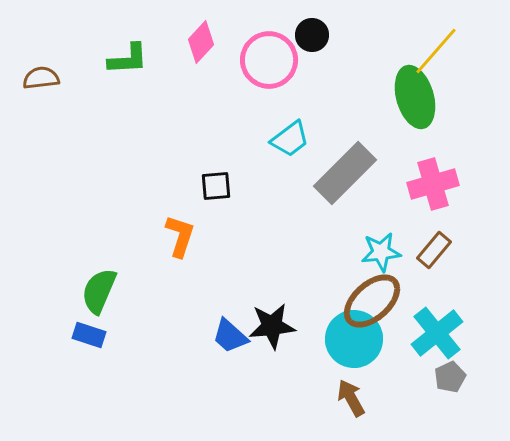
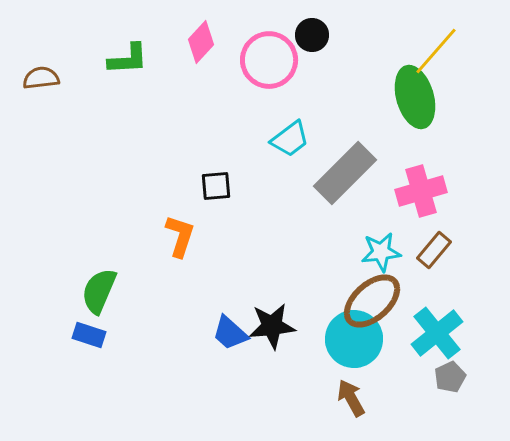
pink cross: moved 12 px left, 7 px down
blue trapezoid: moved 3 px up
